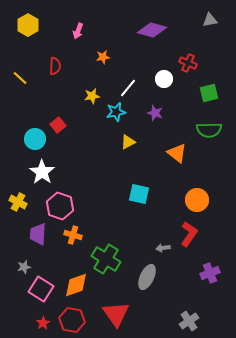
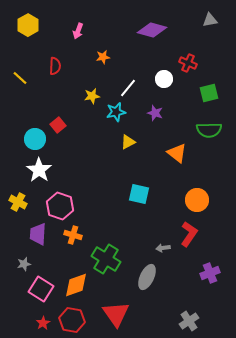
white star: moved 3 px left, 2 px up
gray star: moved 3 px up
